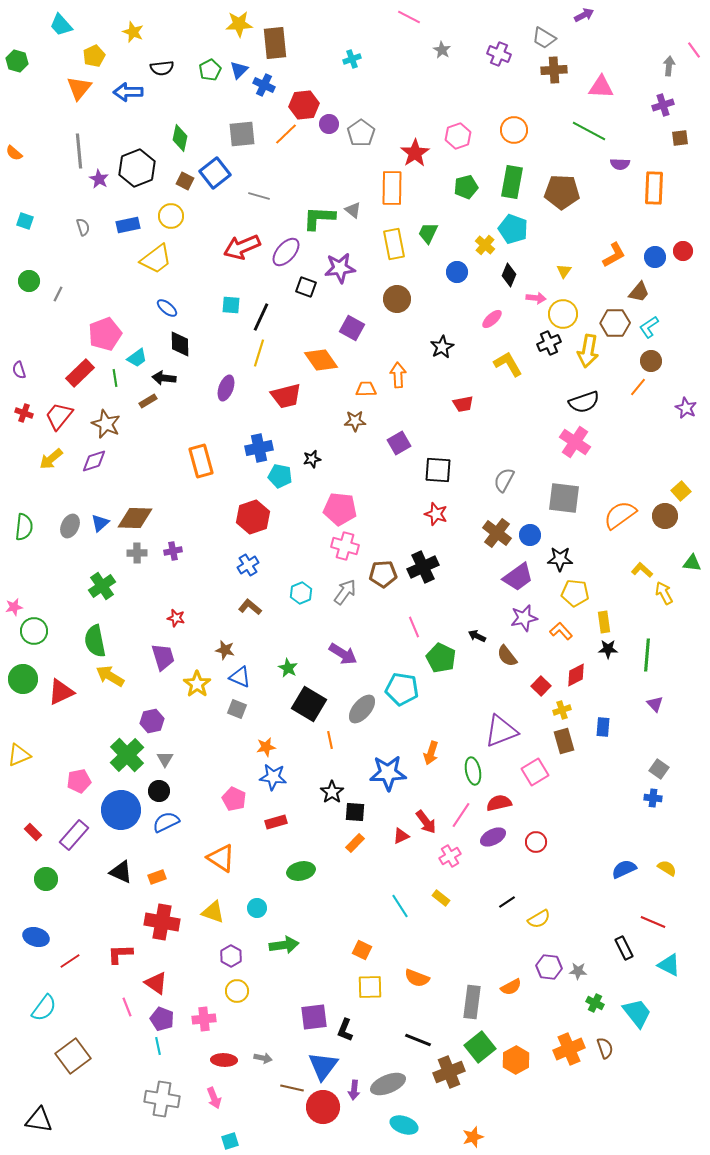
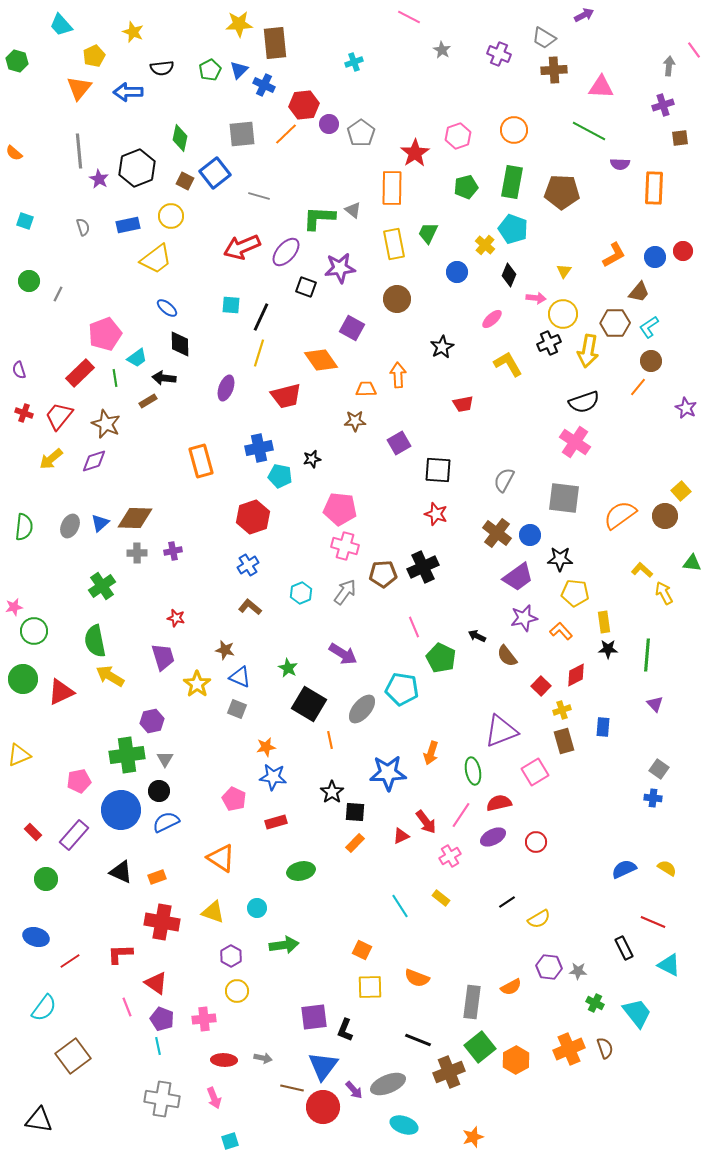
cyan cross at (352, 59): moved 2 px right, 3 px down
green cross at (127, 755): rotated 36 degrees clockwise
purple arrow at (354, 1090): rotated 48 degrees counterclockwise
